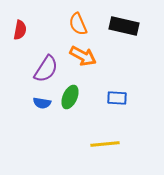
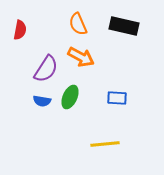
orange arrow: moved 2 px left, 1 px down
blue semicircle: moved 2 px up
